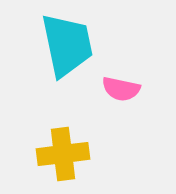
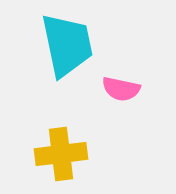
yellow cross: moved 2 px left
